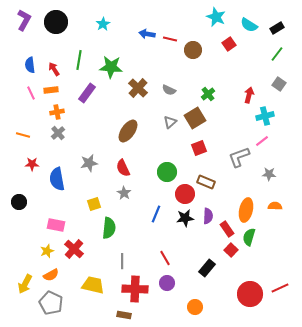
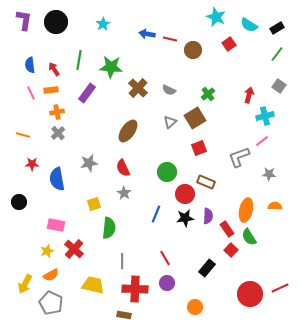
purple L-shape at (24, 20): rotated 20 degrees counterclockwise
gray square at (279, 84): moved 2 px down
green semicircle at (249, 237): rotated 48 degrees counterclockwise
